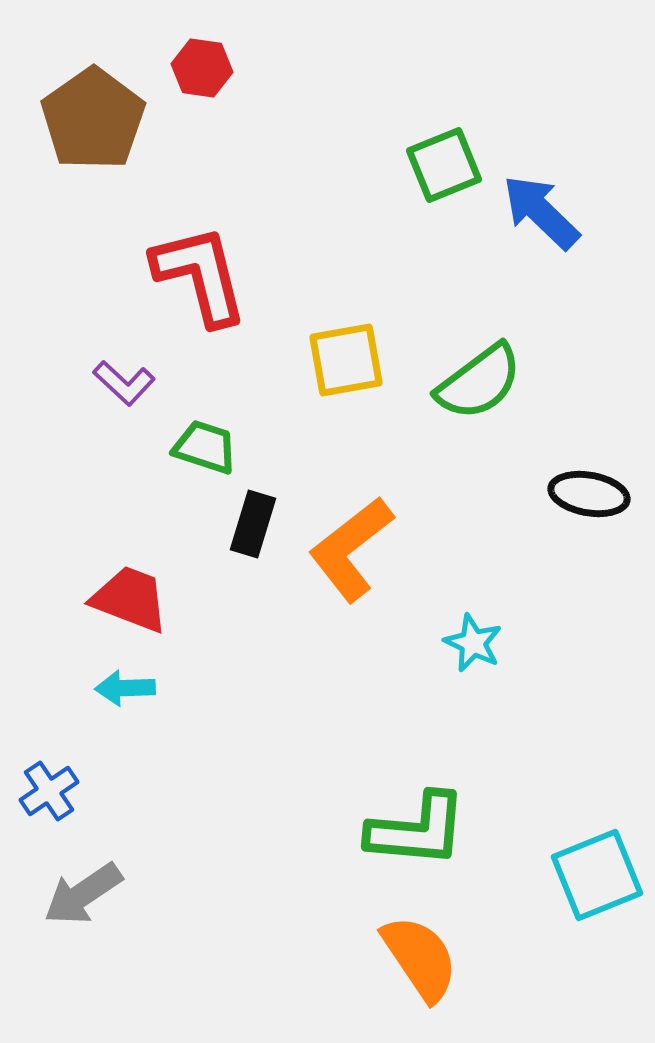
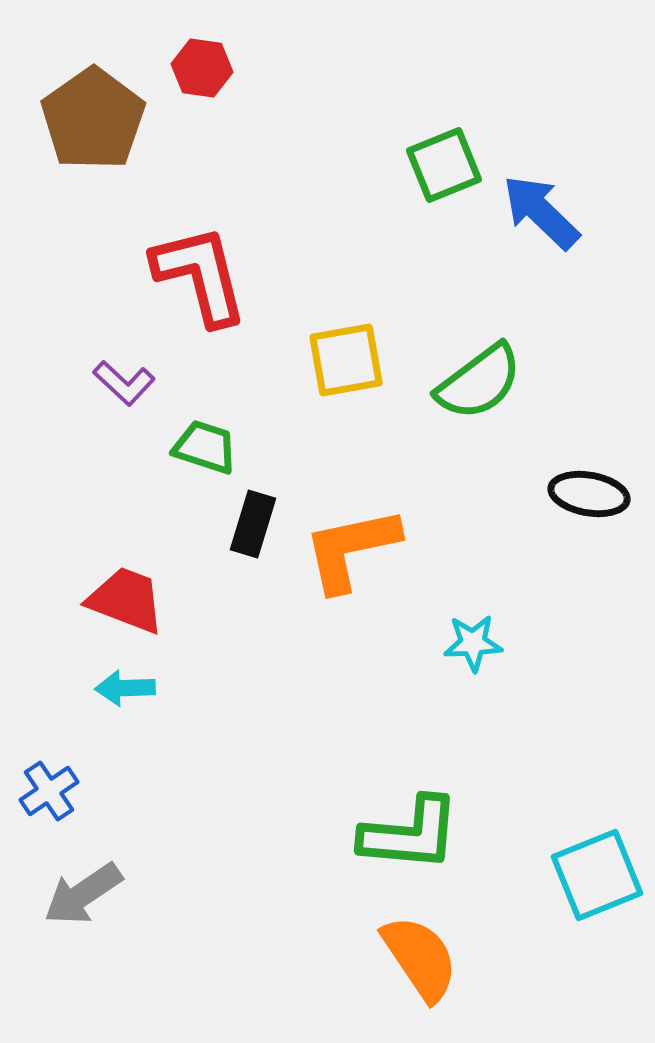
orange L-shape: rotated 26 degrees clockwise
red trapezoid: moved 4 px left, 1 px down
cyan star: rotated 28 degrees counterclockwise
green L-shape: moved 7 px left, 4 px down
